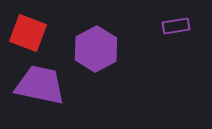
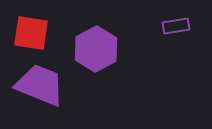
red square: moved 3 px right; rotated 12 degrees counterclockwise
purple trapezoid: rotated 10 degrees clockwise
